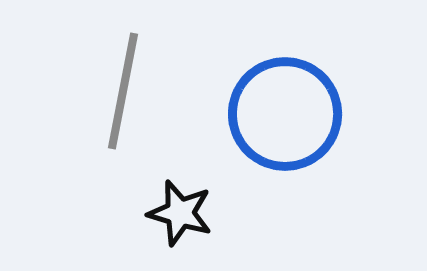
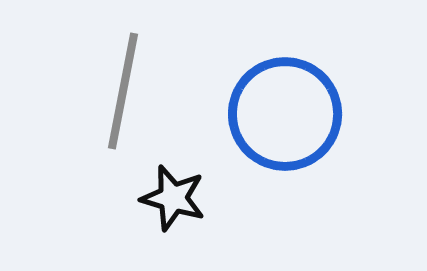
black star: moved 7 px left, 15 px up
